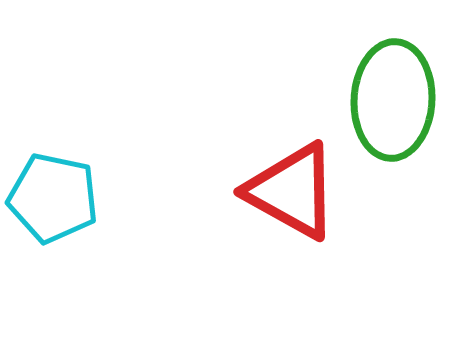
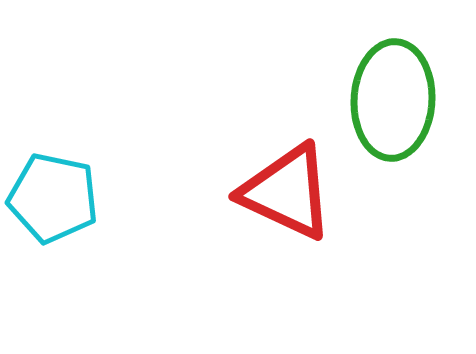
red triangle: moved 5 px left, 1 px down; rotated 4 degrees counterclockwise
